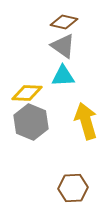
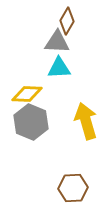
brown diamond: moved 3 px right, 1 px up; rotated 72 degrees counterclockwise
gray triangle: moved 6 px left, 4 px up; rotated 32 degrees counterclockwise
cyan triangle: moved 4 px left, 8 px up
yellow diamond: moved 1 px down
